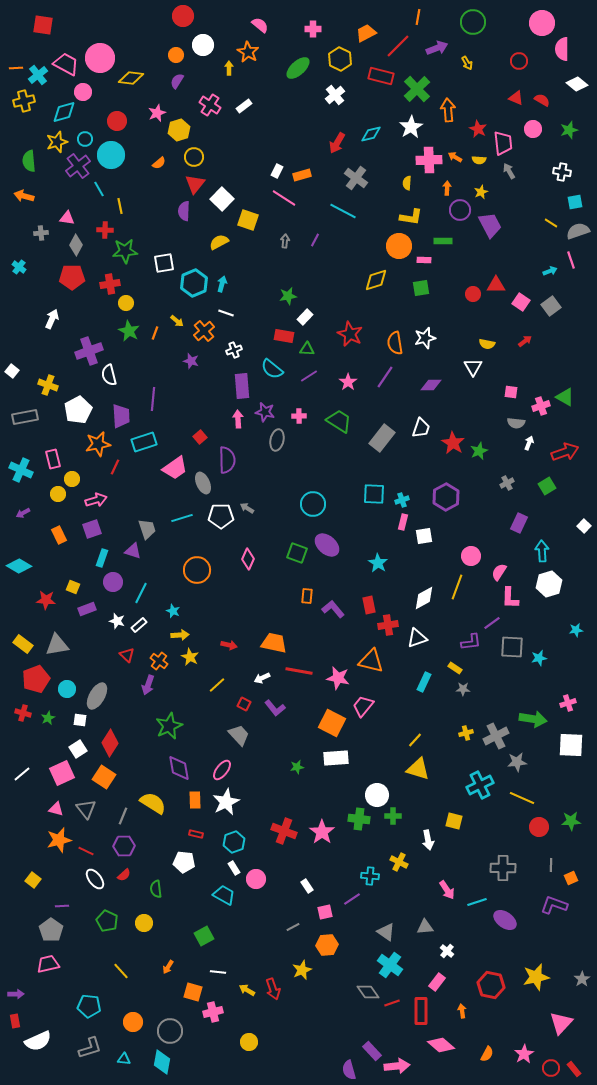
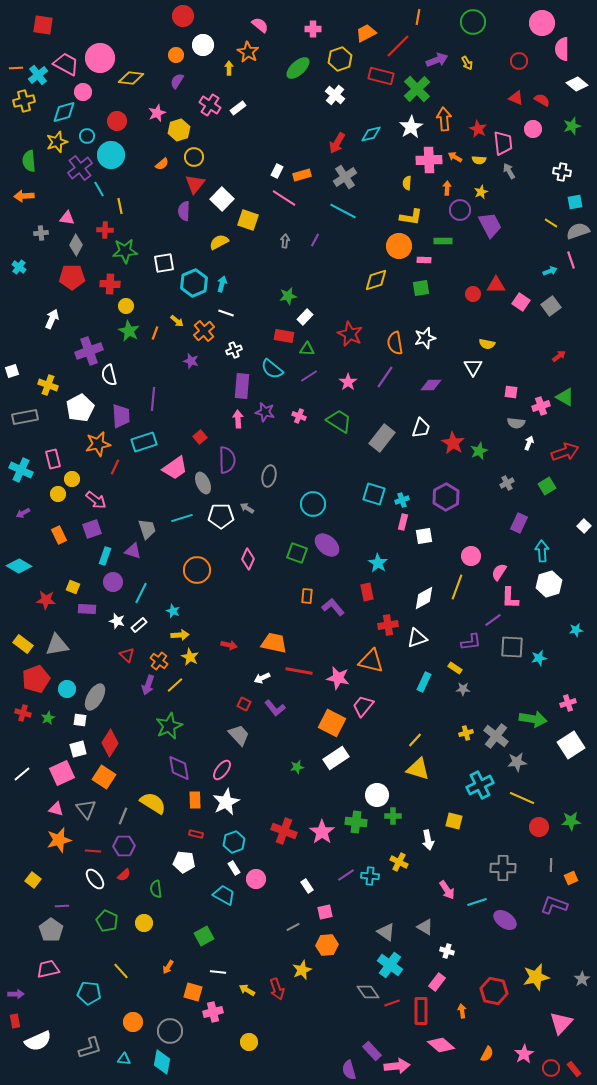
purple arrow at (437, 48): moved 12 px down
yellow hexagon at (340, 59): rotated 15 degrees clockwise
white cross at (335, 95): rotated 12 degrees counterclockwise
white rectangle at (244, 106): moved 6 px left, 2 px down
orange arrow at (448, 110): moved 4 px left, 9 px down
green star at (569, 130): moved 3 px right, 4 px up
cyan circle at (85, 139): moved 2 px right, 3 px up
orange semicircle at (159, 163): moved 3 px right, 1 px down
purple cross at (78, 166): moved 2 px right, 2 px down
gray cross at (356, 178): moved 11 px left, 1 px up; rotated 20 degrees clockwise
orange arrow at (24, 196): rotated 18 degrees counterclockwise
red cross at (110, 284): rotated 12 degrees clockwise
yellow circle at (126, 303): moved 3 px down
red arrow at (525, 341): moved 34 px right, 15 px down
white square at (12, 371): rotated 32 degrees clockwise
purple rectangle at (242, 386): rotated 10 degrees clockwise
white pentagon at (78, 410): moved 2 px right, 2 px up
pink cross at (299, 416): rotated 24 degrees clockwise
gray ellipse at (277, 440): moved 8 px left, 36 px down
cyan square at (374, 494): rotated 15 degrees clockwise
pink arrow at (96, 500): rotated 55 degrees clockwise
cyan rectangle at (102, 558): moved 3 px right, 2 px up
red rectangle at (369, 605): moved 2 px left, 13 px up
purple rectangle at (87, 609): rotated 24 degrees clockwise
purple L-shape at (333, 609): moved 2 px up
purple line at (492, 623): moved 1 px right, 3 px up
yellow line at (217, 685): moved 42 px left
gray ellipse at (97, 696): moved 2 px left, 1 px down
gray cross at (496, 736): rotated 25 degrees counterclockwise
white square at (571, 745): rotated 36 degrees counterclockwise
white square at (78, 749): rotated 18 degrees clockwise
white rectangle at (336, 758): rotated 30 degrees counterclockwise
green cross at (359, 819): moved 3 px left, 3 px down
red line at (86, 851): moved 7 px right; rotated 21 degrees counterclockwise
purple line at (352, 899): moved 6 px left, 24 px up
gray triangle at (425, 927): rotated 36 degrees clockwise
white cross at (447, 951): rotated 24 degrees counterclockwise
pink trapezoid at (48, 964): moved 5 px down
red hexagon at (491, 985): moved 3 px right, 6 px down
red arrow at (273, 989): moved 4 px right
cyan pentagon at (89, 1006): moved 13 px up
